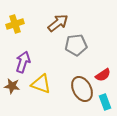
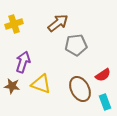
yellow cross: moved 1 px left
brown ellipse: moved 2 px left
